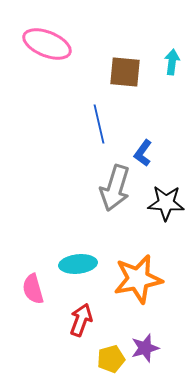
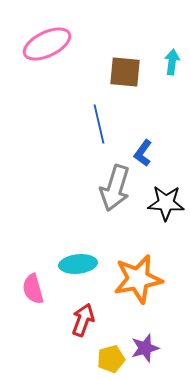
pink ellipse: rotated 48 degrees counterclockwise
red arrow: moved 2 px right
